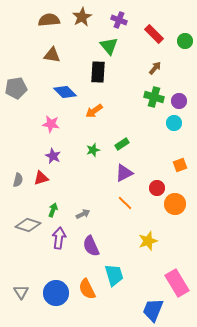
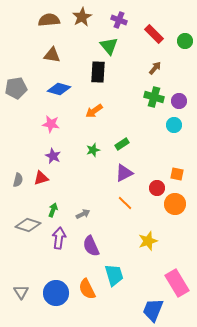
blue diamond: moved 6 px left, 3 px up; rotated 30 degrees counterclockwise
cyan circle: moved 2 px down
orange square: moved 3 px left, 9 px down; rotated 32 degrees clockwise
